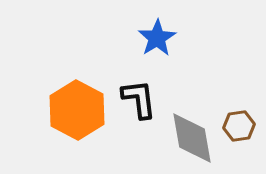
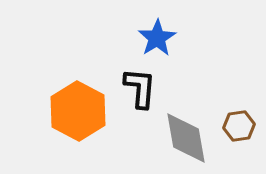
black L-shape: moved 1 px right, 11 px up; rotated 12 degrees clockwise
orange hexagon: moved 1 px right, 1 px down
gray diamond: moved 6 px left
